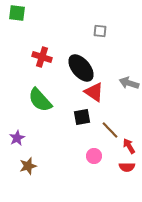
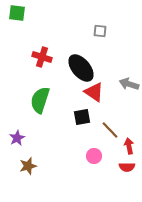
gray arrow: moved 1 px down
green semicircle: rotated 60 degrees clockwise
red arrow: rotated 21 degrees clockwise
